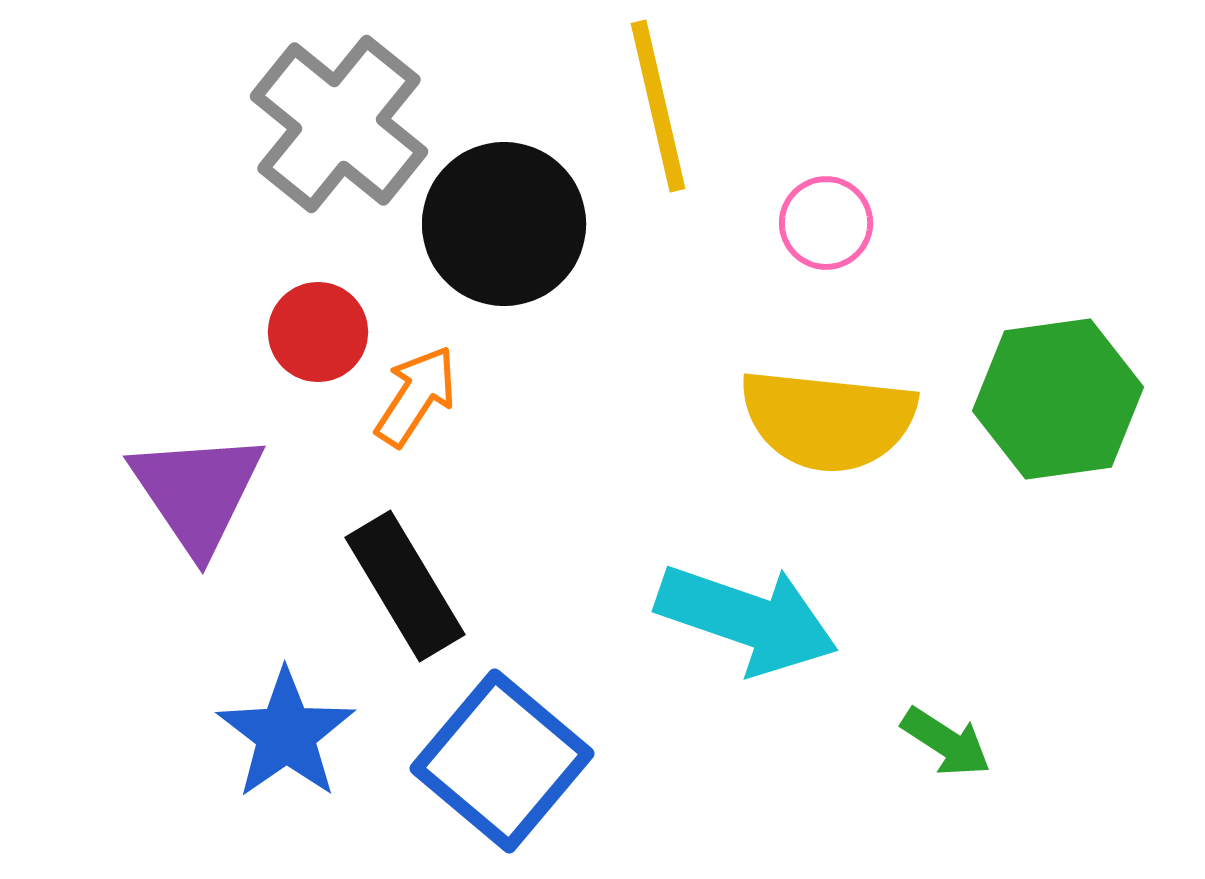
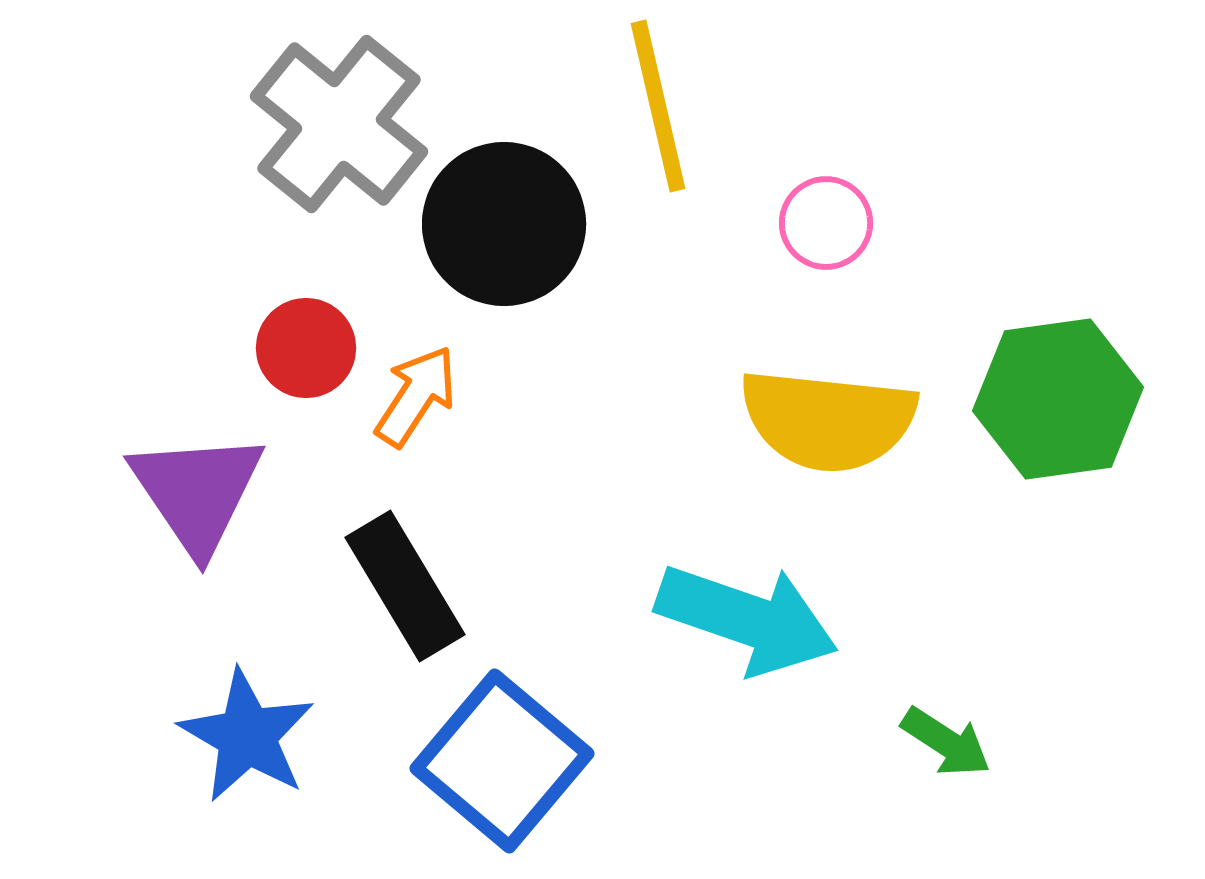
red circle: moved 12 px left, 16 px down
blue star: moved 39 px left, 2 px down; rotated 7 degrees counterclockwise
